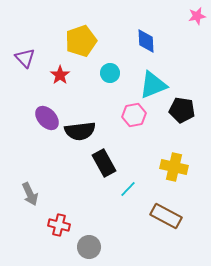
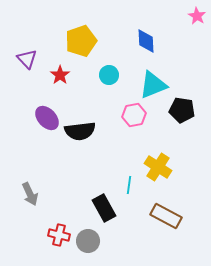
pink star: rotated 30 degrees counterclockwise
purple triangle: moved 2 px right, 1 px down
cyan circle: moved 1 px left, 2 px down
black rectangle: moved 45 px down
yellow cross: moved 16 px left; rotated 20 degrees clockwise
cyan line: moved 1 px right, 4 px up; rotated 36 degrees counterclockwise
red cross: moved 10 px down
gray circle: moved 1 px left, 6 px up
